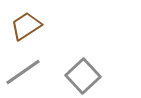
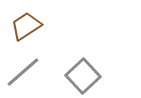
gray line: rotated 6 degrees counterclockwise
